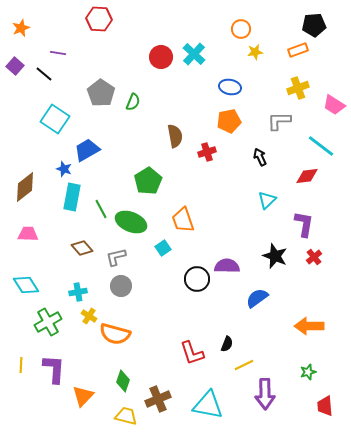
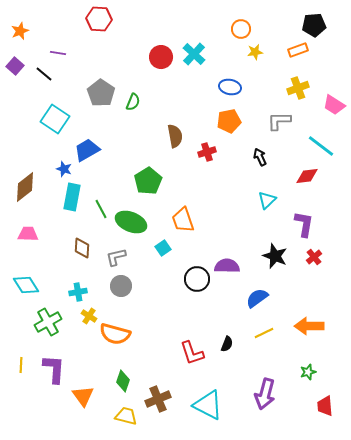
orange star at (21, 28): moved 1 px left, 3 px down
brown diamond at (82, 248): rotated 45 degrees clockwise
yellow line at (244, 365): moved 20 px right, 32 px up
purple arrow at (265, 394): rotated 16 degrees clockwise
orange triangle at (83, 396): rotated 20 degrees counterclockwise
cyan triangle at (208, 405): rotated 16 degrees clockwise
